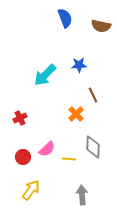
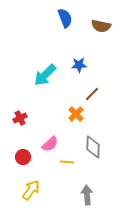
brown line: moved 1 px left, 1 px up; rotated 70 degrees clockwise
pink semicircle: moved 3 px right, 5 px up
yellow line: moved 2 px left, 3 px down
gray arrow: moved 5 px right
